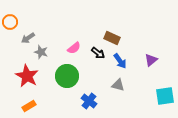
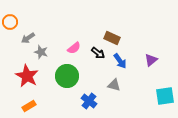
gray triangle: moved 4 px left
